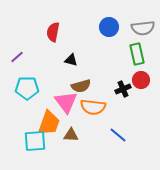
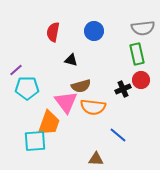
blue circle: moved 15 px left, 4 px down
purple line: moved 1 px left, 13 px down
brown triangle: moved 25 px right, 24 px down
